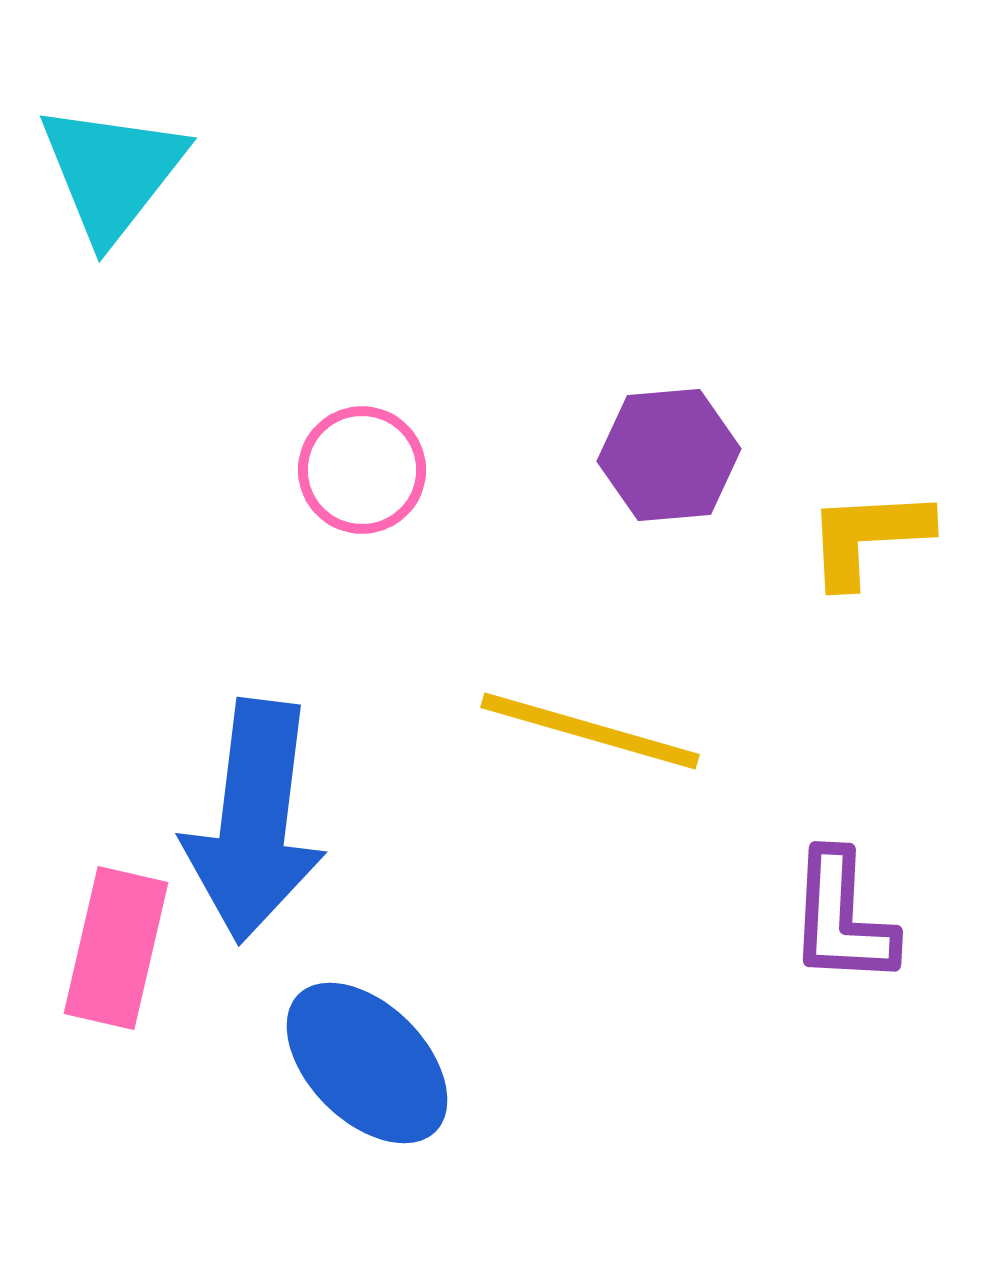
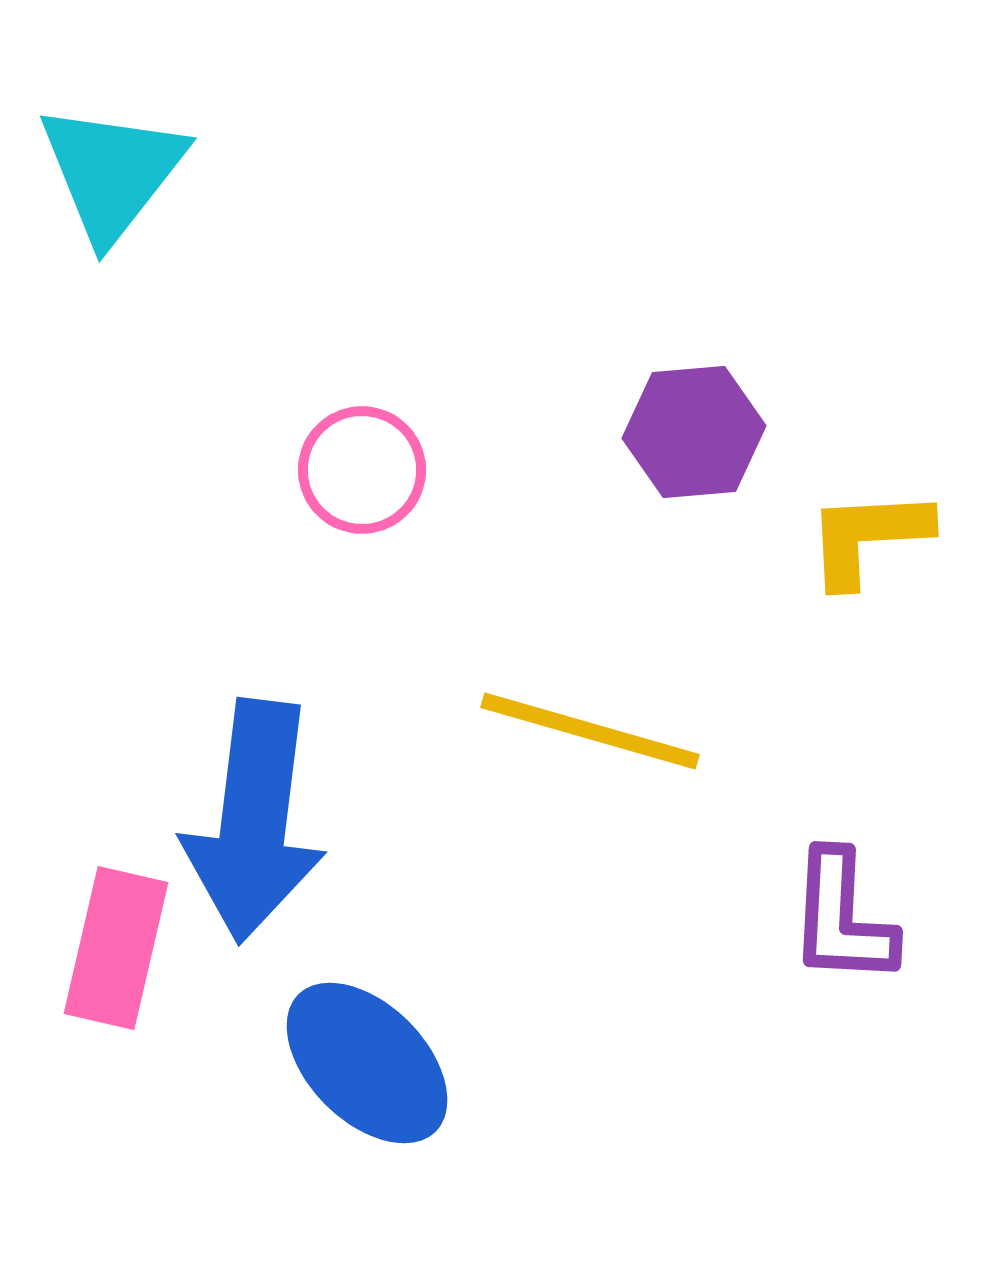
purple hexagon: moved 25 px right, 23 px up
